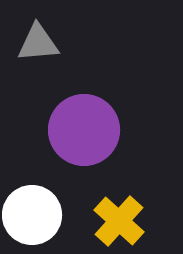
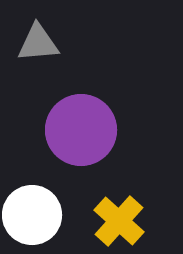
purple circle: moved 3 px left
